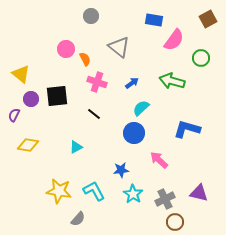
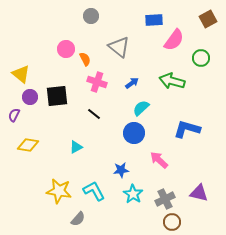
blue rectangle: rotated 12 degrees counterclockwise
purple circle: moved 1 px left, 2 px up
brown circle: moved 3 px left
